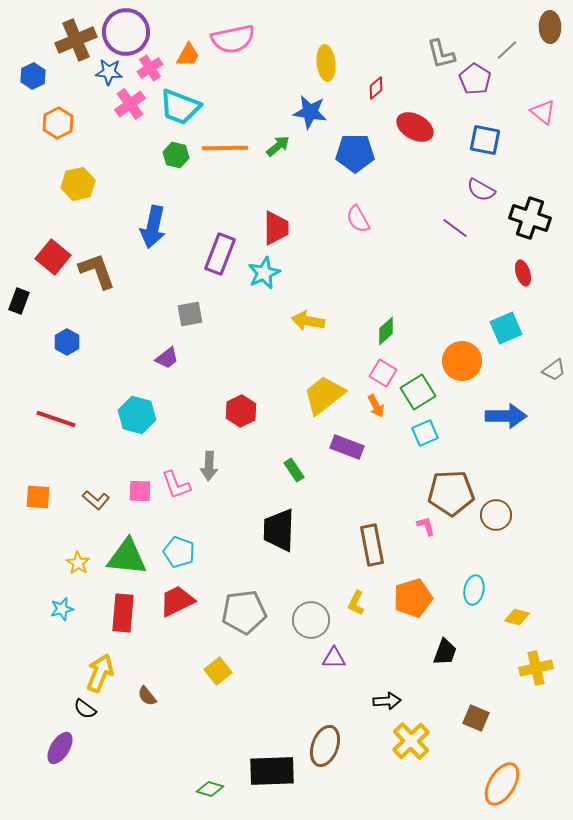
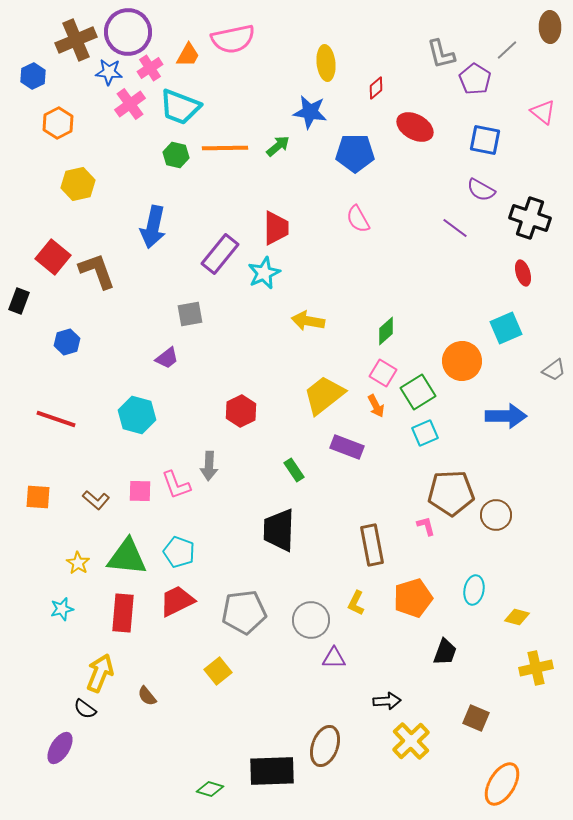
purple circle at (126, 32): moved 2 px right
purple rectangle at (220, 254): rotated 18 degrees clockwise
blue hexagon at (67, 342): rotated 15 degrees clockwise
